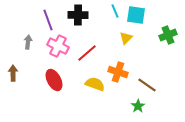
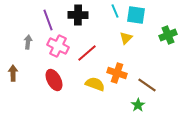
orange cross: moved 1 px left, 1 px down
green star: moved 1 px up
